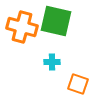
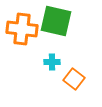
orange cross: moved 2 px down; rotated 8 degrees counterclockwise
orange square: moved 4 px left, 5 px up; rotated 20 degrees clockwise
